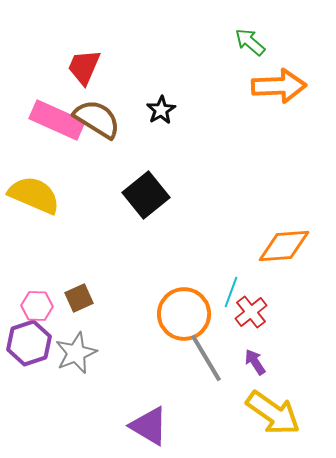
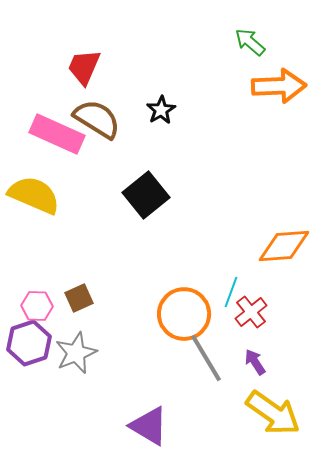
pink rectangle: moved 14 px down
